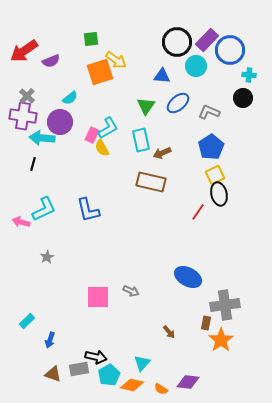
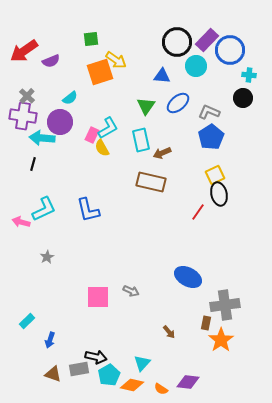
blue pentagon at (211, 147): moved 10 px up
